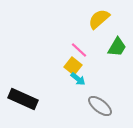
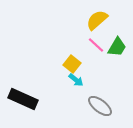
yellow semicircle: moved 2 px left, 1 px down
pink line: moved 17 px right, 5 px up
yellow square: moved 1 px left, 2 px up
cyan arrow: moved 2 px left, 1 px down
